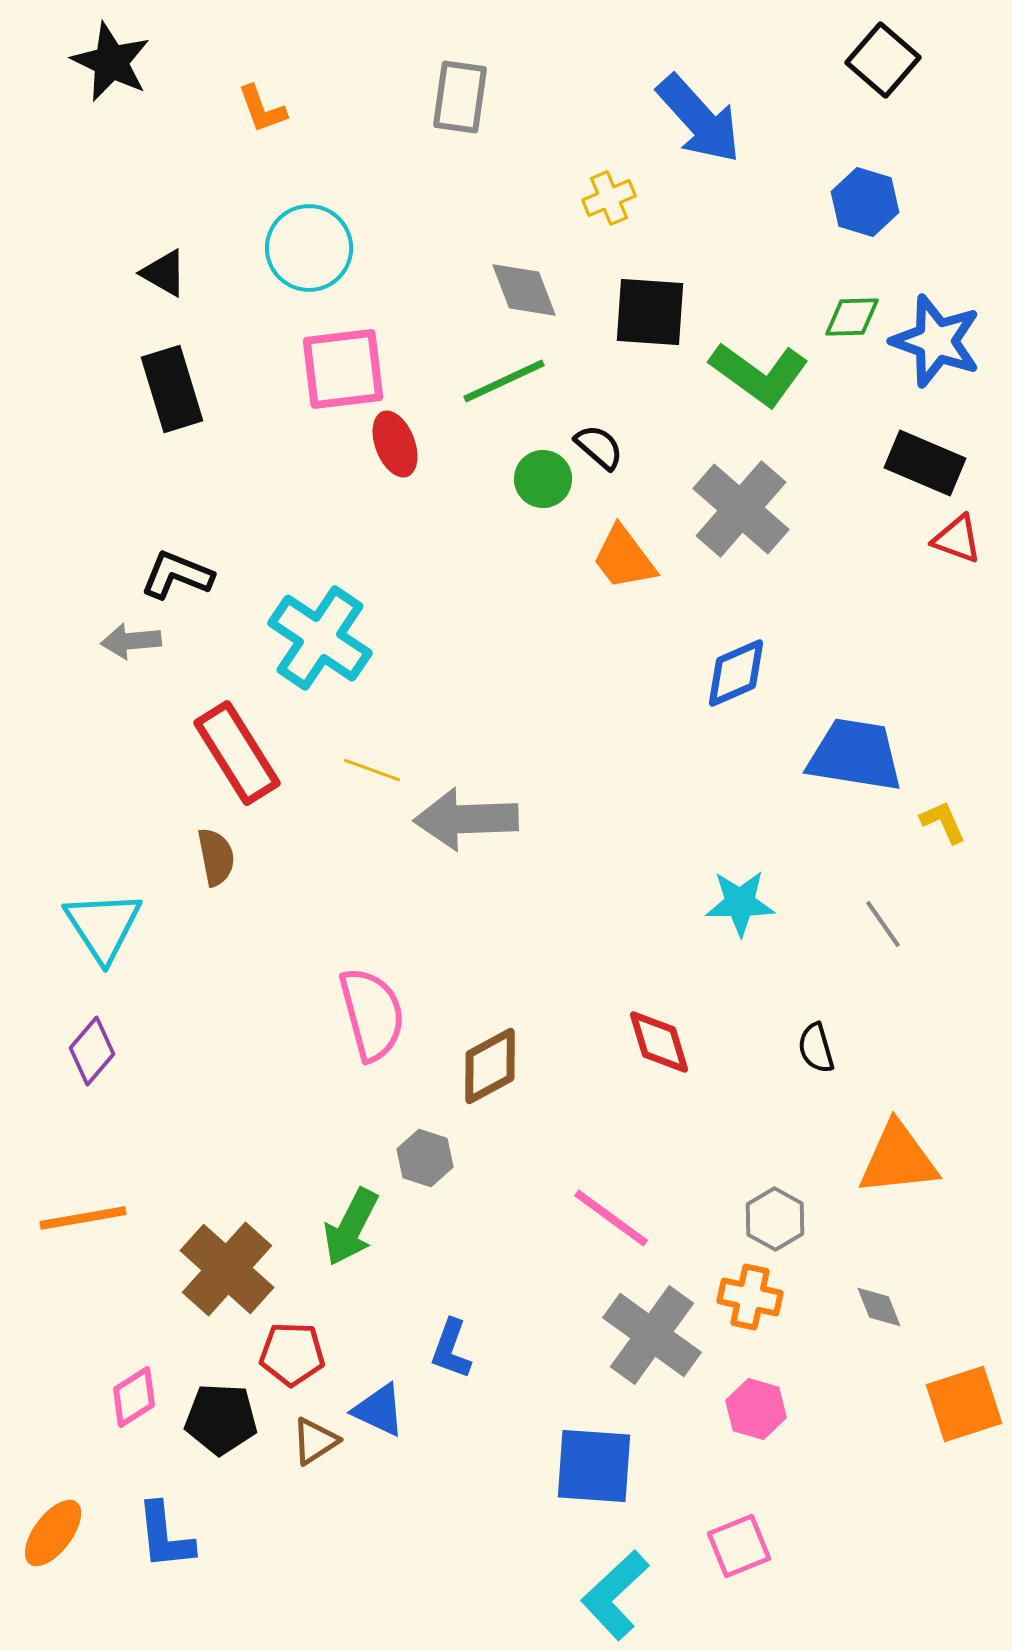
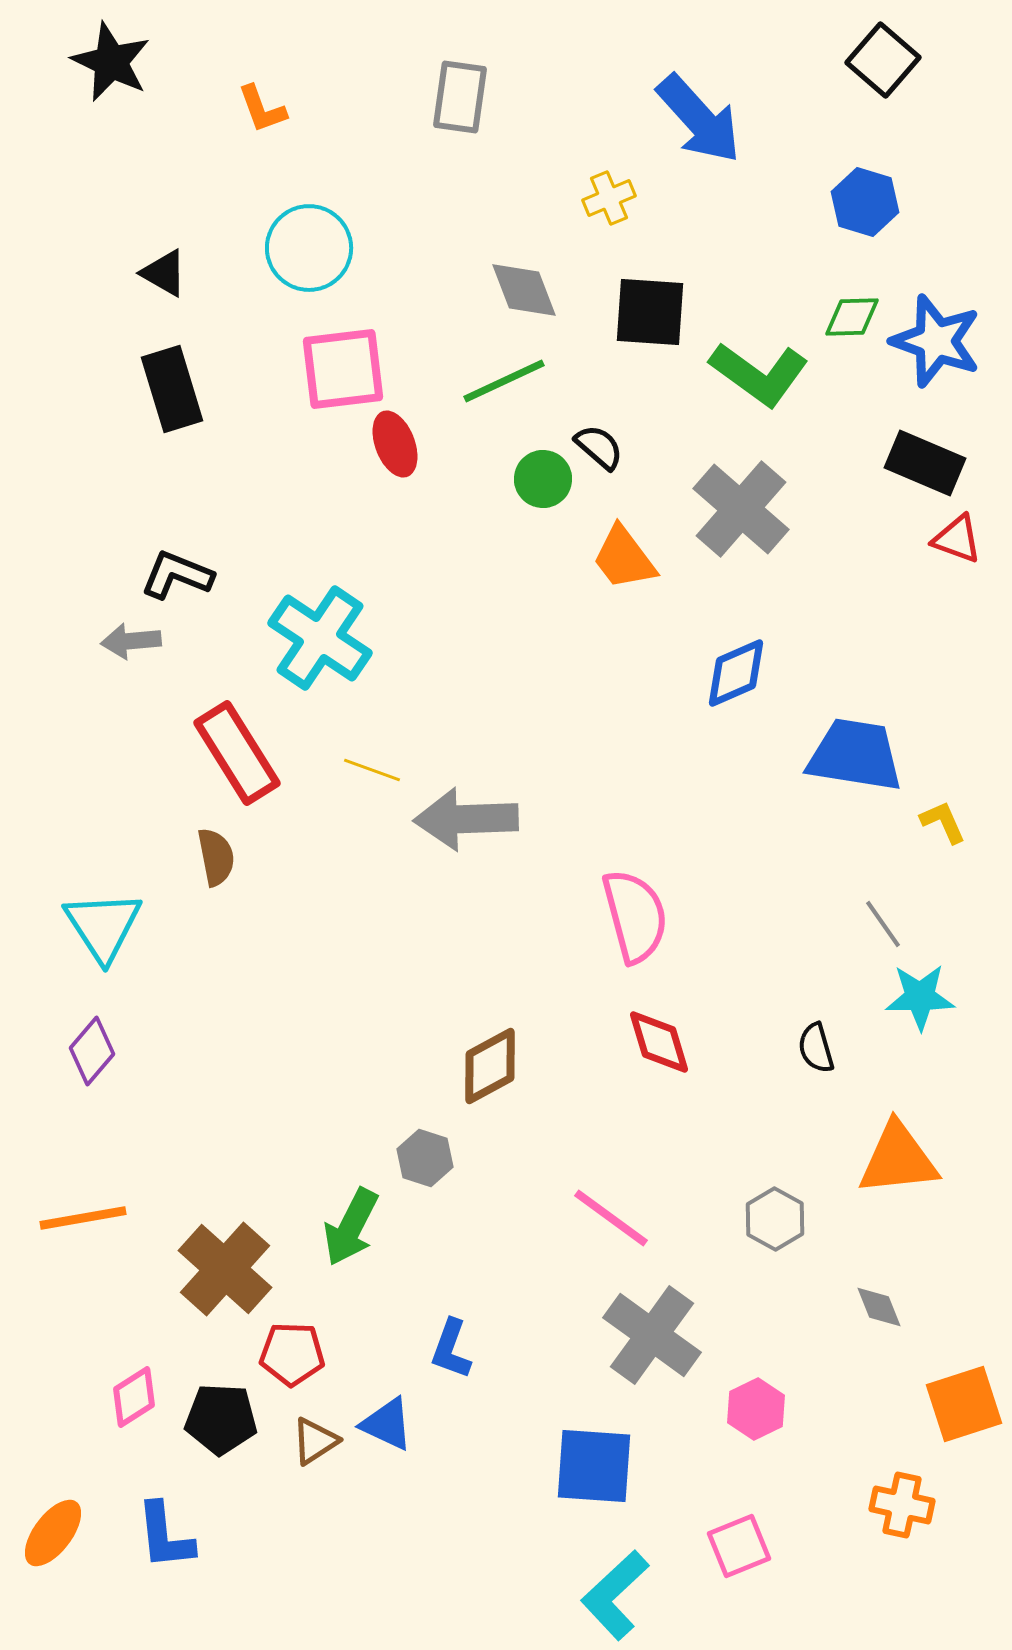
cyan star at (740, 903): moved 180 px right, 94 px down
pink semicircle at (372, 1014): moved 263 px right, 98 px up
brown cross at (227, 1269): moved 2 px left
orange cross at (750, 1297): moved 152 px right, 208 px down
pink hexagon at (756, 1409): rotated 18 degrees clockwise
blue triangle at (379, 1410): moved 8 px right, 14 px down
